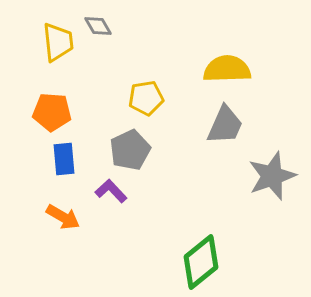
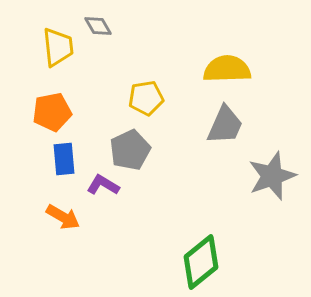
yellow trapezoid: moved 5 px down
orange pentagon: rotated 15 degrees counterclockwise
purple L-shape: moved 8 px left, 6 px up; rotated 16 degrees counterclockwise
